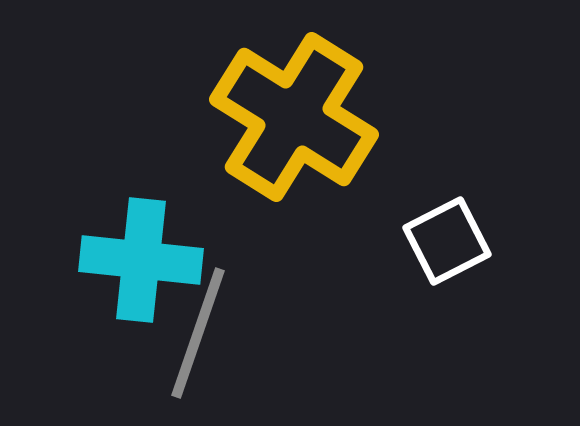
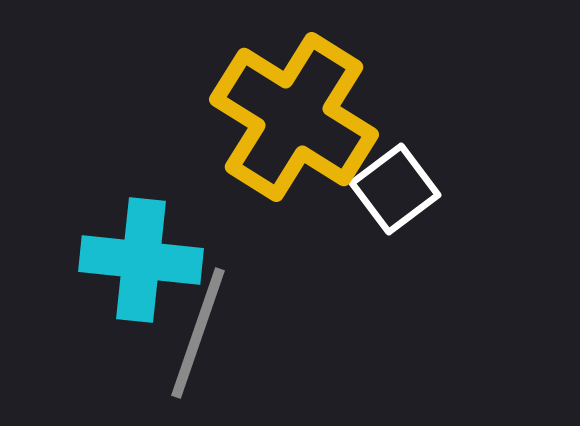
white square: moved 52 px left, 52 px up; rotated 10 degrees counterclockwise
